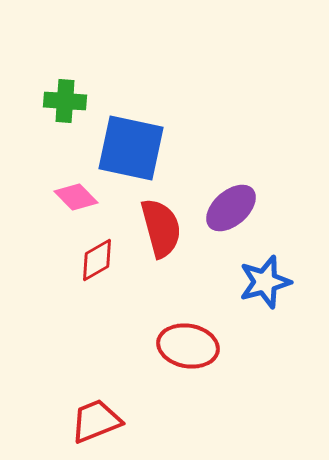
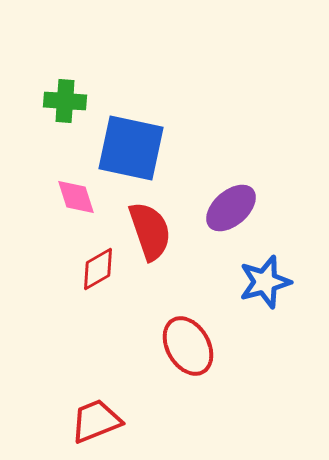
pink diamond: rotated 27 degrees clockwise
red semicircle: moved 11 px left, 3 px down; rotated 4 degrees counterclockwise
red diamond: moved 1 px right, 9 px down
red ellipse: rotated 50 degrees clockwise
